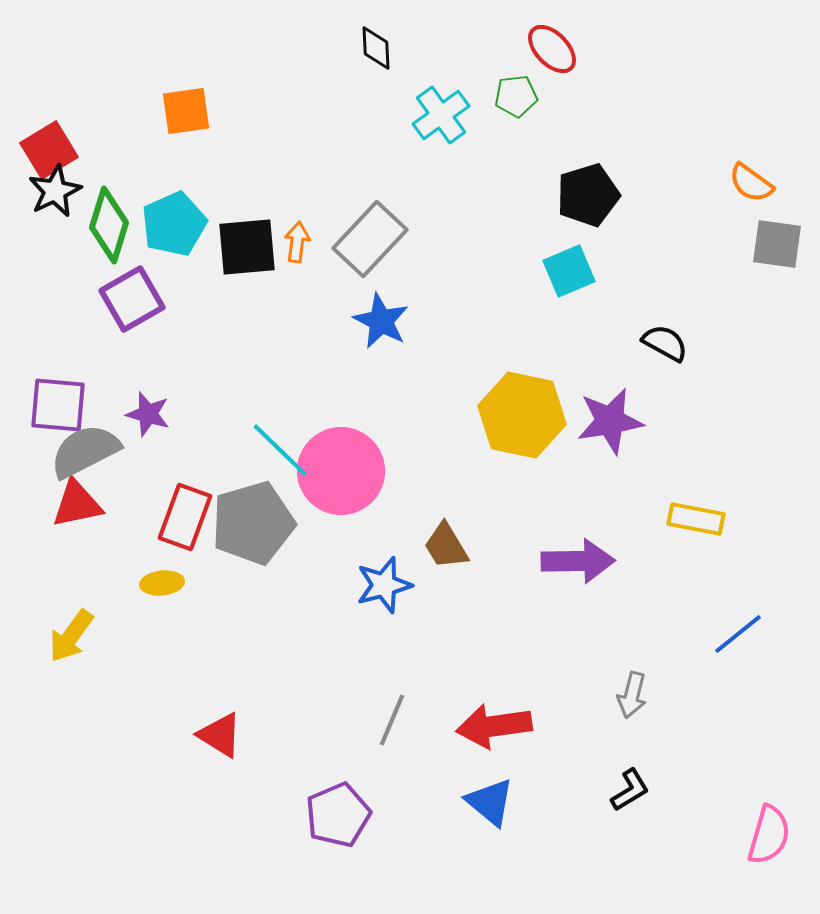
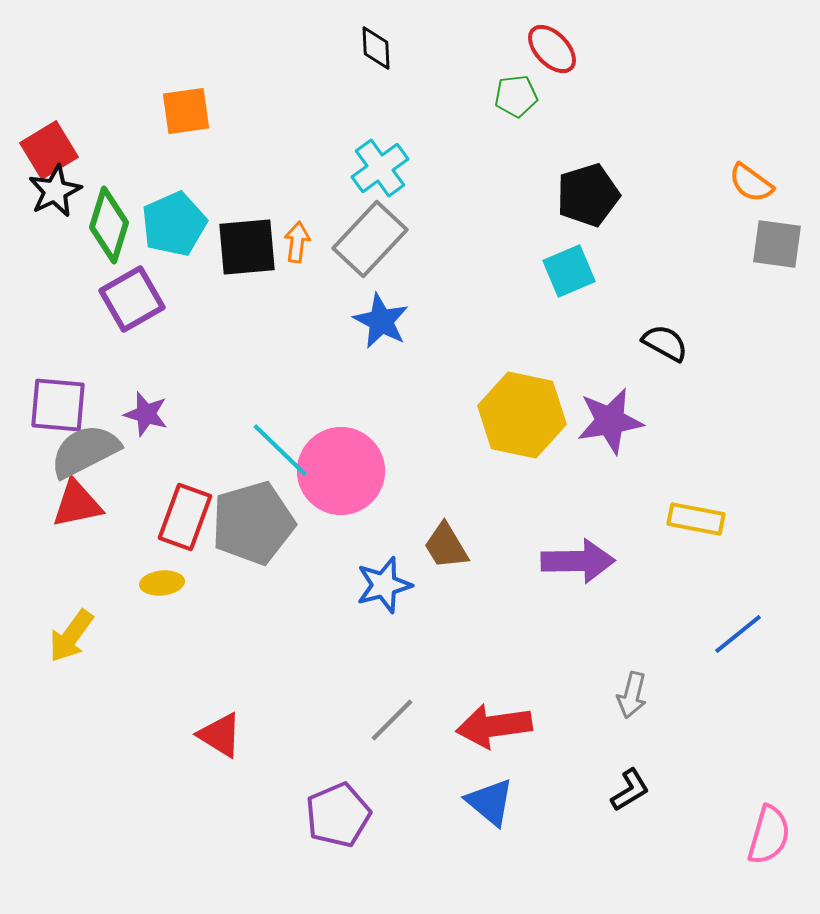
cyan cross at (441, 115): moved 61 px left, 53 px down
purple star at (148, 414): moved 2 px left
gray line at (392, 720): rotated 22 degrees clockwise
